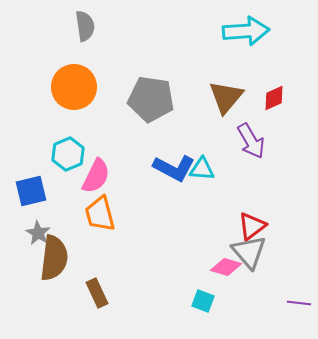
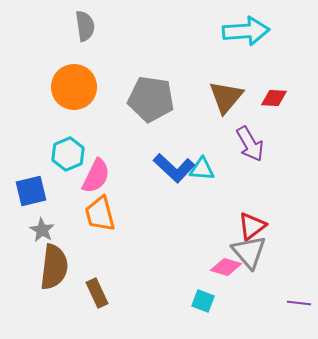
red diamond: rotated 28 degrees clockwise
purple arrow: moved 1 px left, 3 px down
blue L-shape: rotated 15 degrees clockwise
gray star: moved 4 px right, 3 px up
brown semicircle: moved 9 px down
